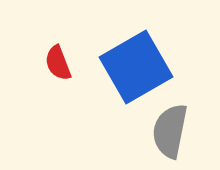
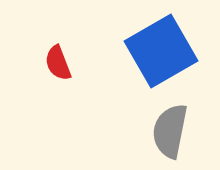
blue square: moved 25 px right, 16 px up
